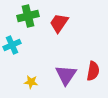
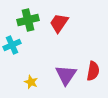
green cross: moved 4 px down
yellow star: rotated 16 degrees clockwise
